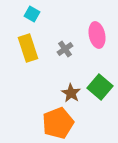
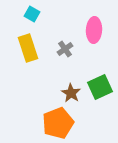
pink ellipse: moved 3 px left, 5 px up; rotated 15 degrees clockwise
green square: rotated 25 degrees clockwise
